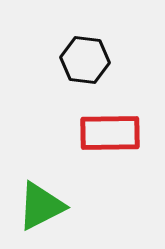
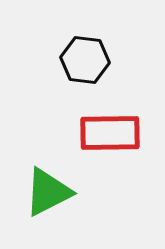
green triangle: moved 7 px right, 14 px up
